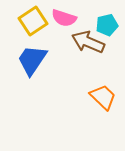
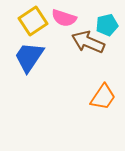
blue trapezoid: moved 3 px left, 3 px up
orange trapezoid: rotated 80 degrees clockwise
